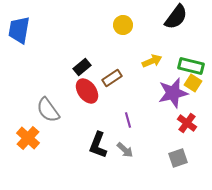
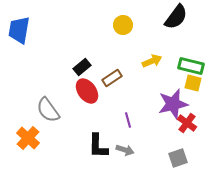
yellow square: rotated 18 degrees counterclockwise
purple star: moved 11 px down
black L-shape: moved 1 px down; rotated 20 degrees counterclockwise
gray arrow: rotated 24 degrees counterclockwise
